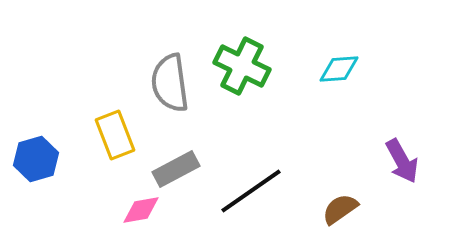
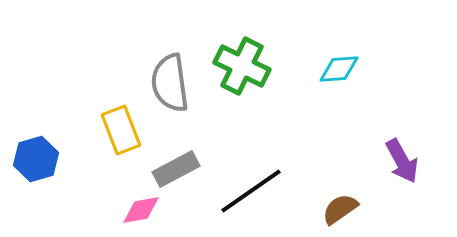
yellow rectangle: moved 6 px right, 5 px up
